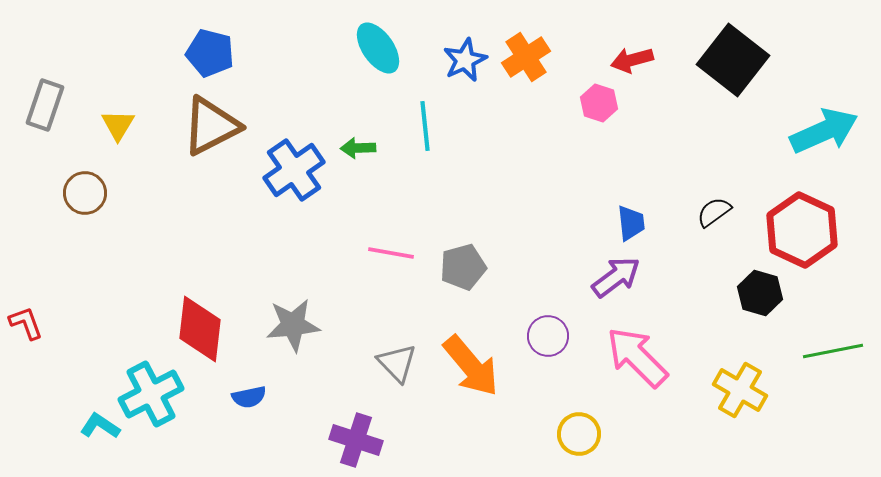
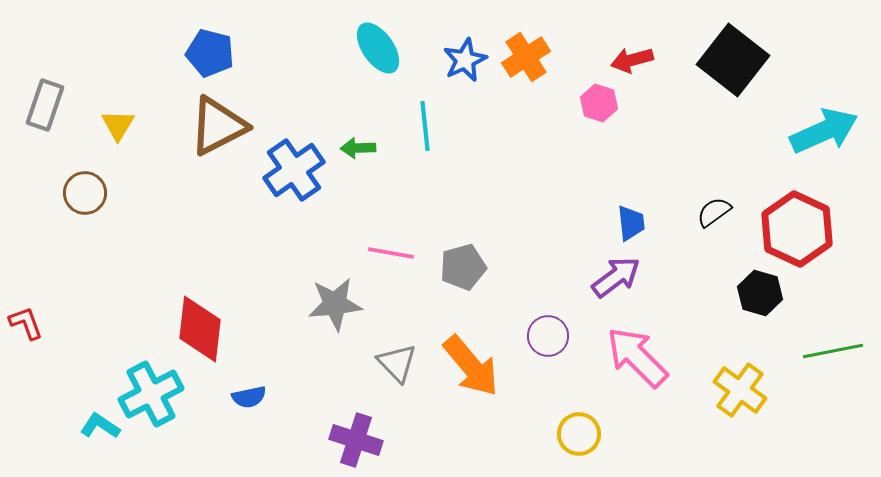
brown triangle: moved 7 px right
red hexagon: moved 5 px left, 1 px up
gray star: moved 42 px right, 21 px up
yellow cross: rotated 6 degrees clockwise
